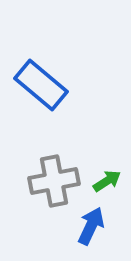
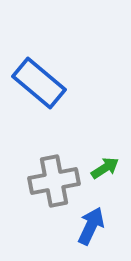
blue rectangle: moved 2 px left, 2 px up
green arrow: moved 2 px left, 13 px up
